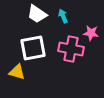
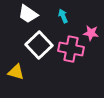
white trapezoid: moved 9 px left
white square: moved 6 px right, 3 px up; rotated 32 degrees counterclockwise
yellow triangle: moved 1 px left
